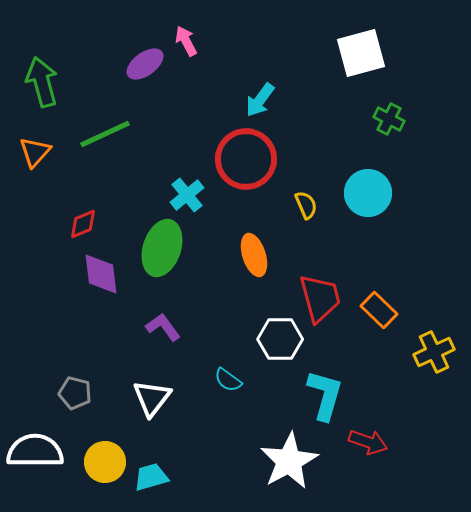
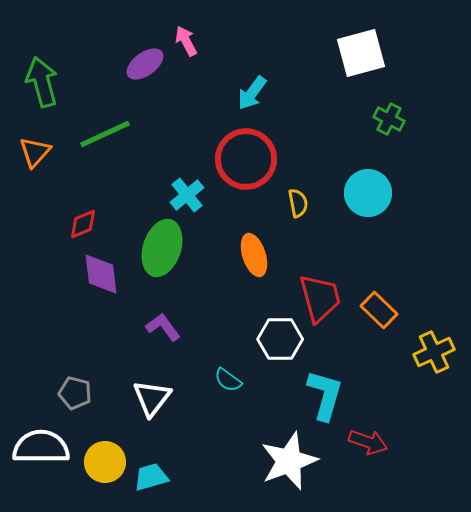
cyan arrow: moved 8 px left, 7 px up
yellow semicircle: moved 8 px left, 2 px up; rotated 12 degrees clockwise
white semicircle: moved 6 px right, 4 px up
white star: rotated 8 degrees clockwise
